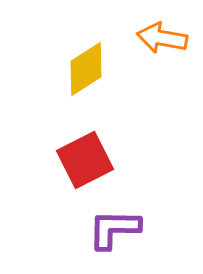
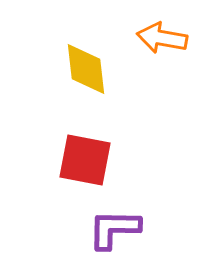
yellow diamond: rotated 64 degrees counterclockwise
red square: rotated 38 degrees clockwise
